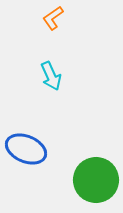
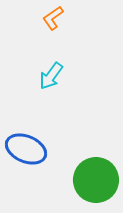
cyan arrow: rotated 60 degrees clockwise
